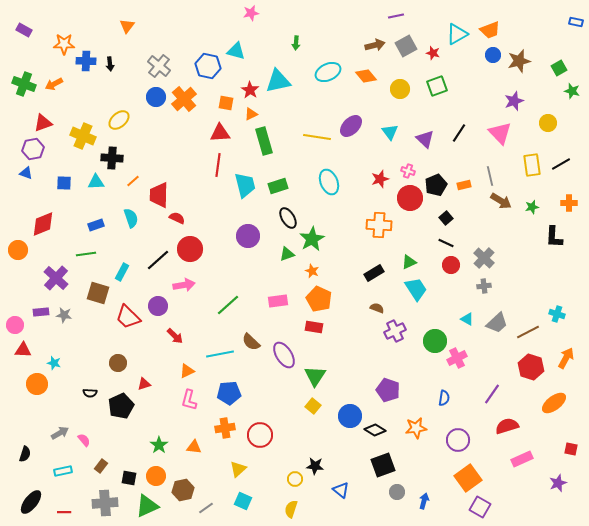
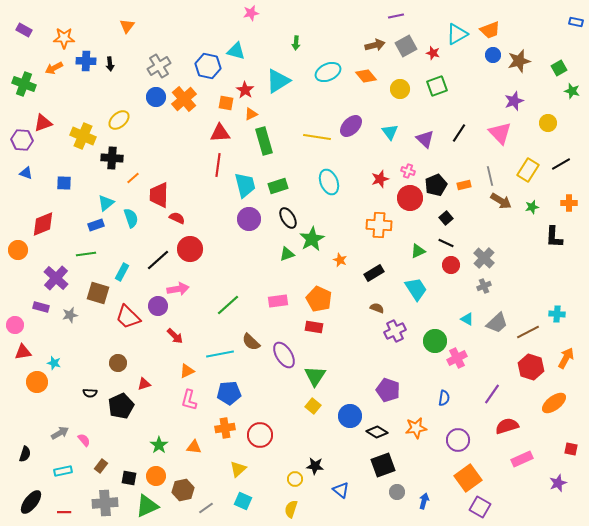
orange star at (64, 44): moved 6 px up
gray cross at (159, 66): rotated 20 degrees clockwise
cyan triangle at (278, 81): rotated 20 degrees counterclockwise
orange arrow at (54, 84): moved 16 px up
red star at (250, 90): moved 5 px left
purple hexagon at (33, 149): moved 11 px left, 9 px up; rotated 15 degrees clockwise
yellow rectangle at (532, 165): moved 4 px left, 5 px down; rotated 40 degrees clockwise
orange line at (133, 181): moved 3 px up
cyan triangle at (96, 182): moved 10 px right, 21 px down; rotated 36 degrees counterclockwise
purple circle at (248, 236): moved 1 px right, 17 px up
green triangle at (409, 262): moved 9 px right, 11 px up
orange star at (312, 271): moved 28 px right, 11 px up
pink arrow at (184, 285): moved 6 px left, 4 px down
gray cross at (484, 286): rotated 16 degrees counterclockwise
purple rectangle at (41, 312): moved 5 px up; rotated 21 degrees clockwise
cyan cross at (557, 314): rotated 14 degrees counterclockwise
gray star at (64, 315): moved 6 px right; rotated 21 degrees counterclockwise
red triangle at (23, 350): moved 2 px down; rotated 12 degrees counterclockwise
orange circle at (37, 384): moved 2 px up
black diamond at (375, 430): moved 2 px right, 2 px down
